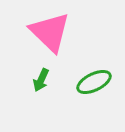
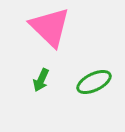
pink triangle: moved 5 px up
